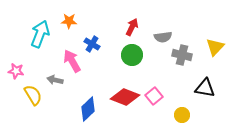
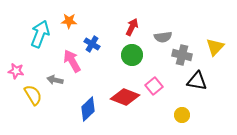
black triangle: moved 8 px left, 7 px up
pink square: moved 10 px up
